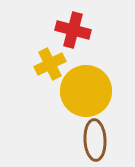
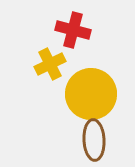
yellow circle: moved 5 px right, 3 px down
brown ellipse: moved 1 px left
